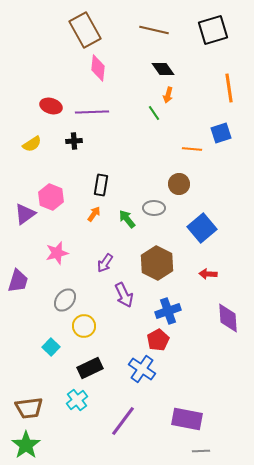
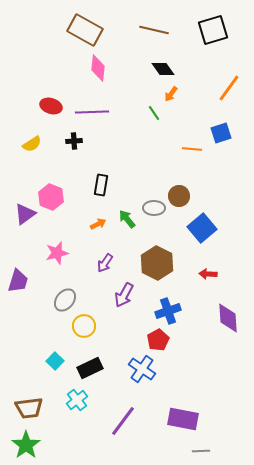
brown rectangle at (85, 30): rotated 32 degrees counterclockwise
orange line at (229, 88): rotated 44 degrees clockwise
orange arrow at (168, 95): moved 3 px right, 1 px up; rotated 21 degrees clockwise
brown circle at (179, 184): moved 12 px down
orange arrow at (94, 214): moved 4 px right, 10 px down; rotated 28 degrees clockwise
purple arrow at (124, 295): rotated 55 degrees clockwise
cyan square at (51, 347): moved 4 px right, 14 px down
purple rectangle at (187, 419): moved 4 px left
